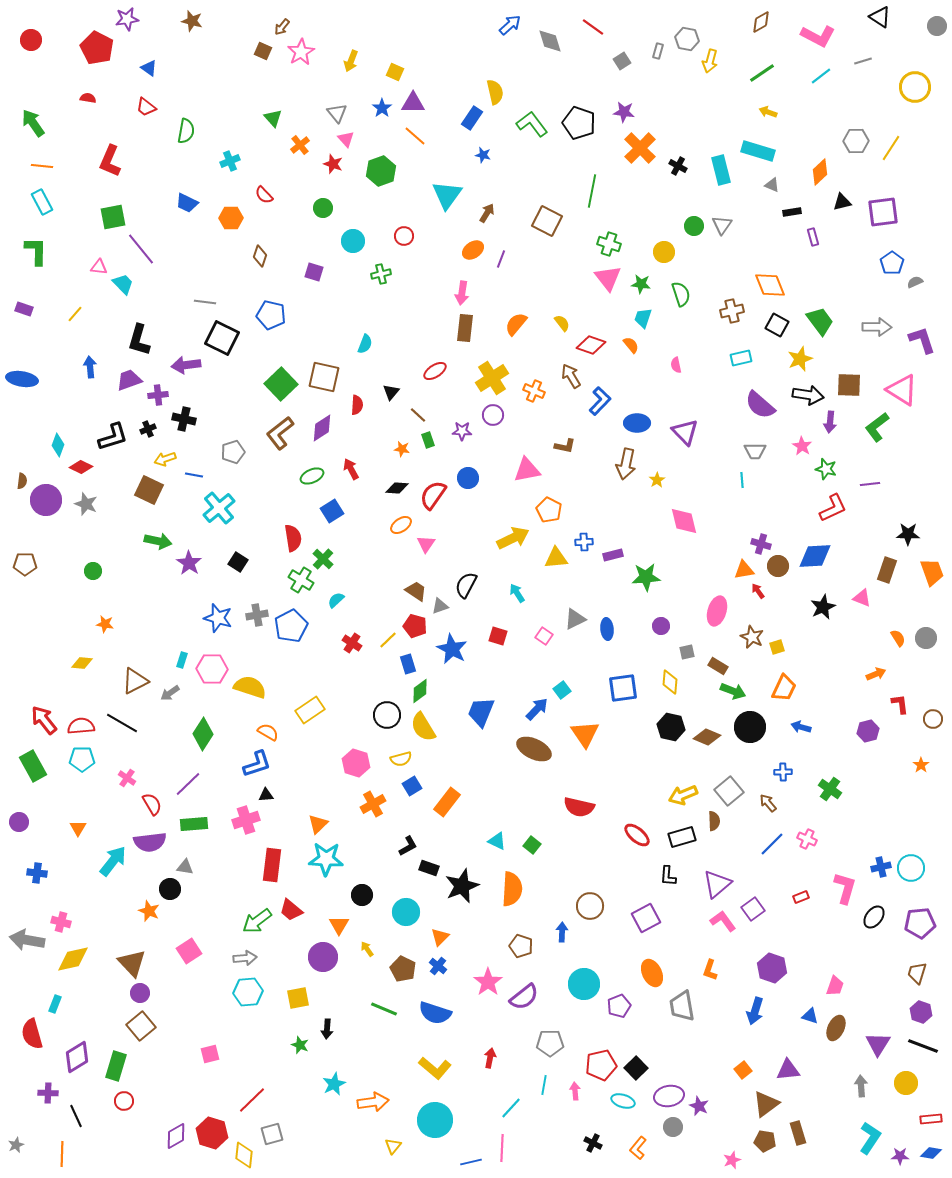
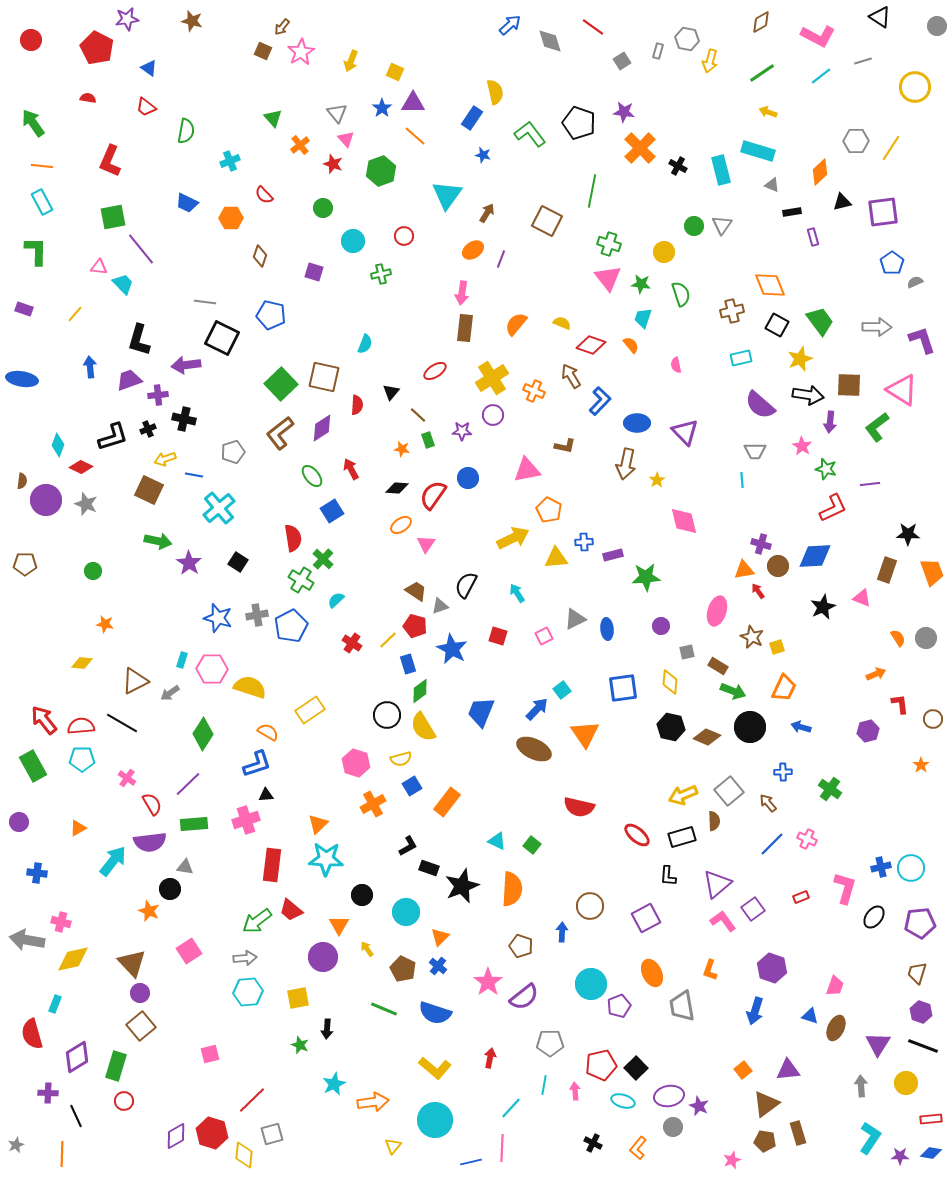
green L-shape at (532, 124): moved 2 px left, 10 px down
yellow semicircle at (562, 323): rotated 30 degrees counterclockwise
green ellipse at (312, 476): rotated 75 degrees clockwise
pink square at (544, 636): rotated 30 degrees clockwise
orange triangle at (78, 828): rotated 30 degrees clockwise
cyan circle at (584, 984): moved 7 px right
